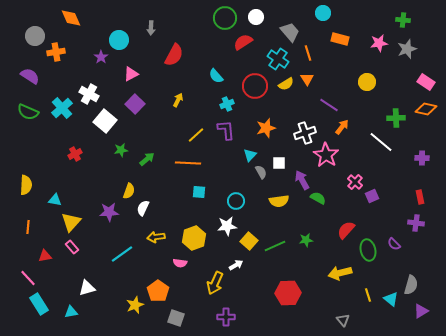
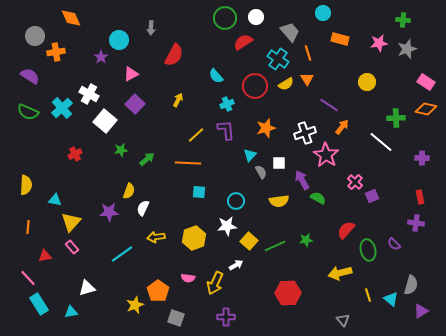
pink semicircle at (180, 263): moved 8 px right, 15 px down
